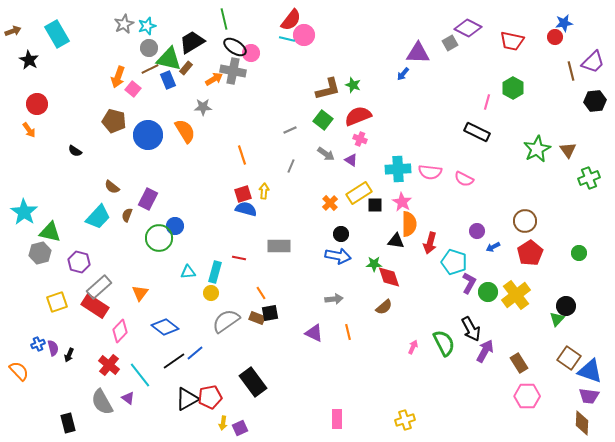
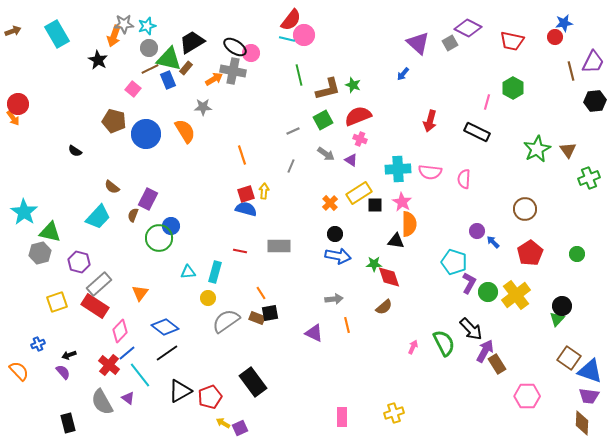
green line at (224, 19): moved 75 px right, 56 px down
gray star at (124, 24): rotated 24 degrees clockwise
purple triangle at (418, 53): moved 10 px up; rotated 40 degrees clockwise
black star at (29, 60): moved 69 px right
purple trapezoid at (593, 62): rotated 20 degrees counterclockwise
orange arrow at (118, 77): moved 4 px left, 41 px up
red circle at (37, 104): moved 19 px left
green square at (323, 120): rotated 24 degrees clockwise
orange arrow at (29, 130): moved 16 px left, 12 px up
gray line at (290, 130): moved 3 px right, 1 px down
blue circle at (148, 135): moved 2 px left, 1 px up
pink semicircle at (464, 179): rotated 66 degrees clockwise
red square at (243, 194): moved 3 px right
brown semicircle at (127, 215): moved 6 px right
brown circle at (525, 221): moved 12 px up
blue circle at (175, 226): moved 4 px left
black circle at (341, 234): moved 6 px left
red arrow at (430, 243): moved 122 px up
blue arrow at (493, 247): moved 5 px up; rotated 72 degrees clockwise
green circle at (579, 253): moved 2 px left, 1 px down
red line at (239, 258): moved 1 px right, 7 px up
gray rectangle at (99, 287): moved 3 px up
yellow circle at (211, 293): moved 3 px left, 5 px down
black circle at (566, 306): moved 4 px left
black arrow at (471, 329): rotated 15 degrees counterclockwise
orange line at (348, 332): moved 1 px left, 7 px up
purple semicircle at (53, 348): moved 10 px right, 24 px down; rotated 28 degrees counterclockwise
blue line at (195, 353): moved 68 px left
black arrow at (69, 355): rotated 48 degrees clockwise
black line at (174, 361): moved 7 px left, 8 px up
brown rectangle at (519, 363): moved 22 px left, 1 px down
red pentagon at (210, 397): rotated 10 degrees counterclockwise
black triangle at (187, 399): moved 7 px left, 8 px up
pink rectangle at (337, 419): moved 5 px right, 2 px up
yellow cross at (405, 420): moved 11 px left, 7 px up
yellow arrow at (223, 423): rotated 112 degrees clockwise
